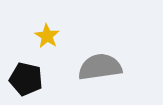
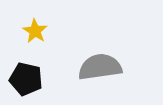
yellow star: moved 12 px left, 5 px up
